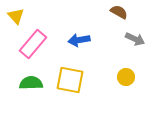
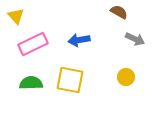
pink rectangle: rotated 24 degrees clockwise
